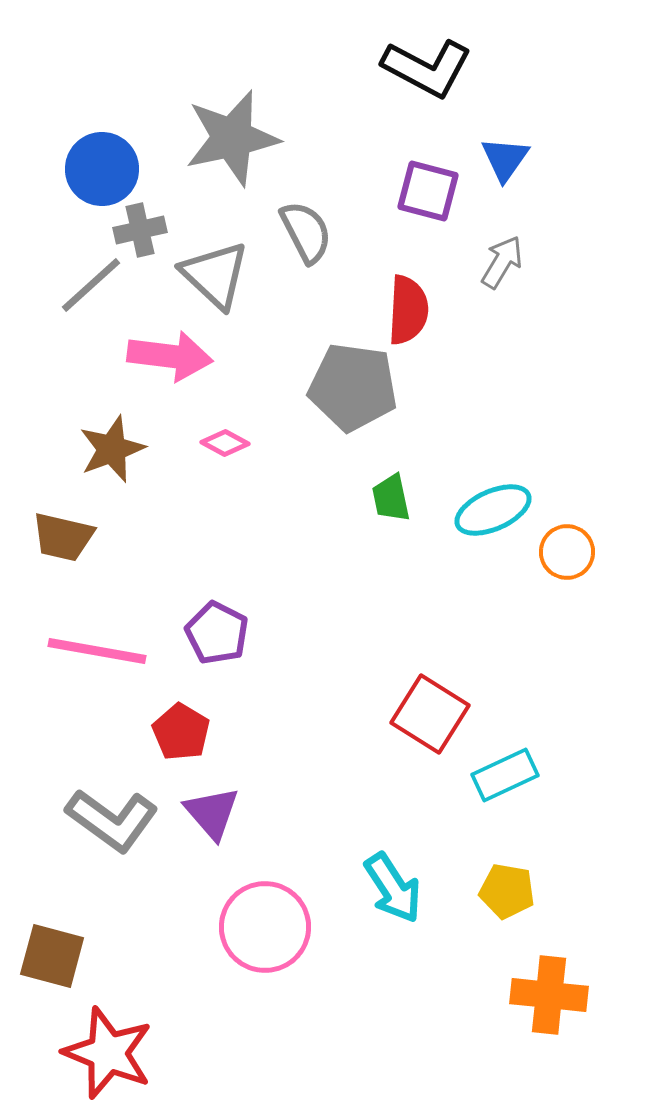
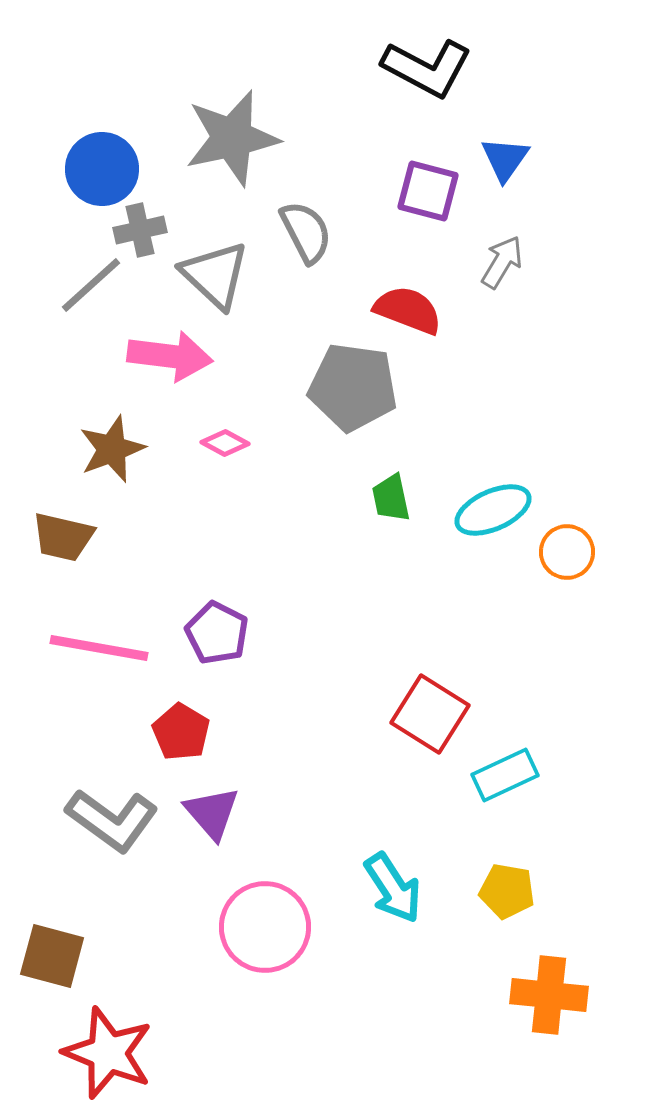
red semicircle: rotated 72 degrees counterclockwise
pink line: moved 2 px right, 3 px up
